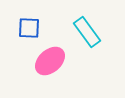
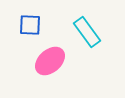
blue square: moved 1 px right, 3 px up
